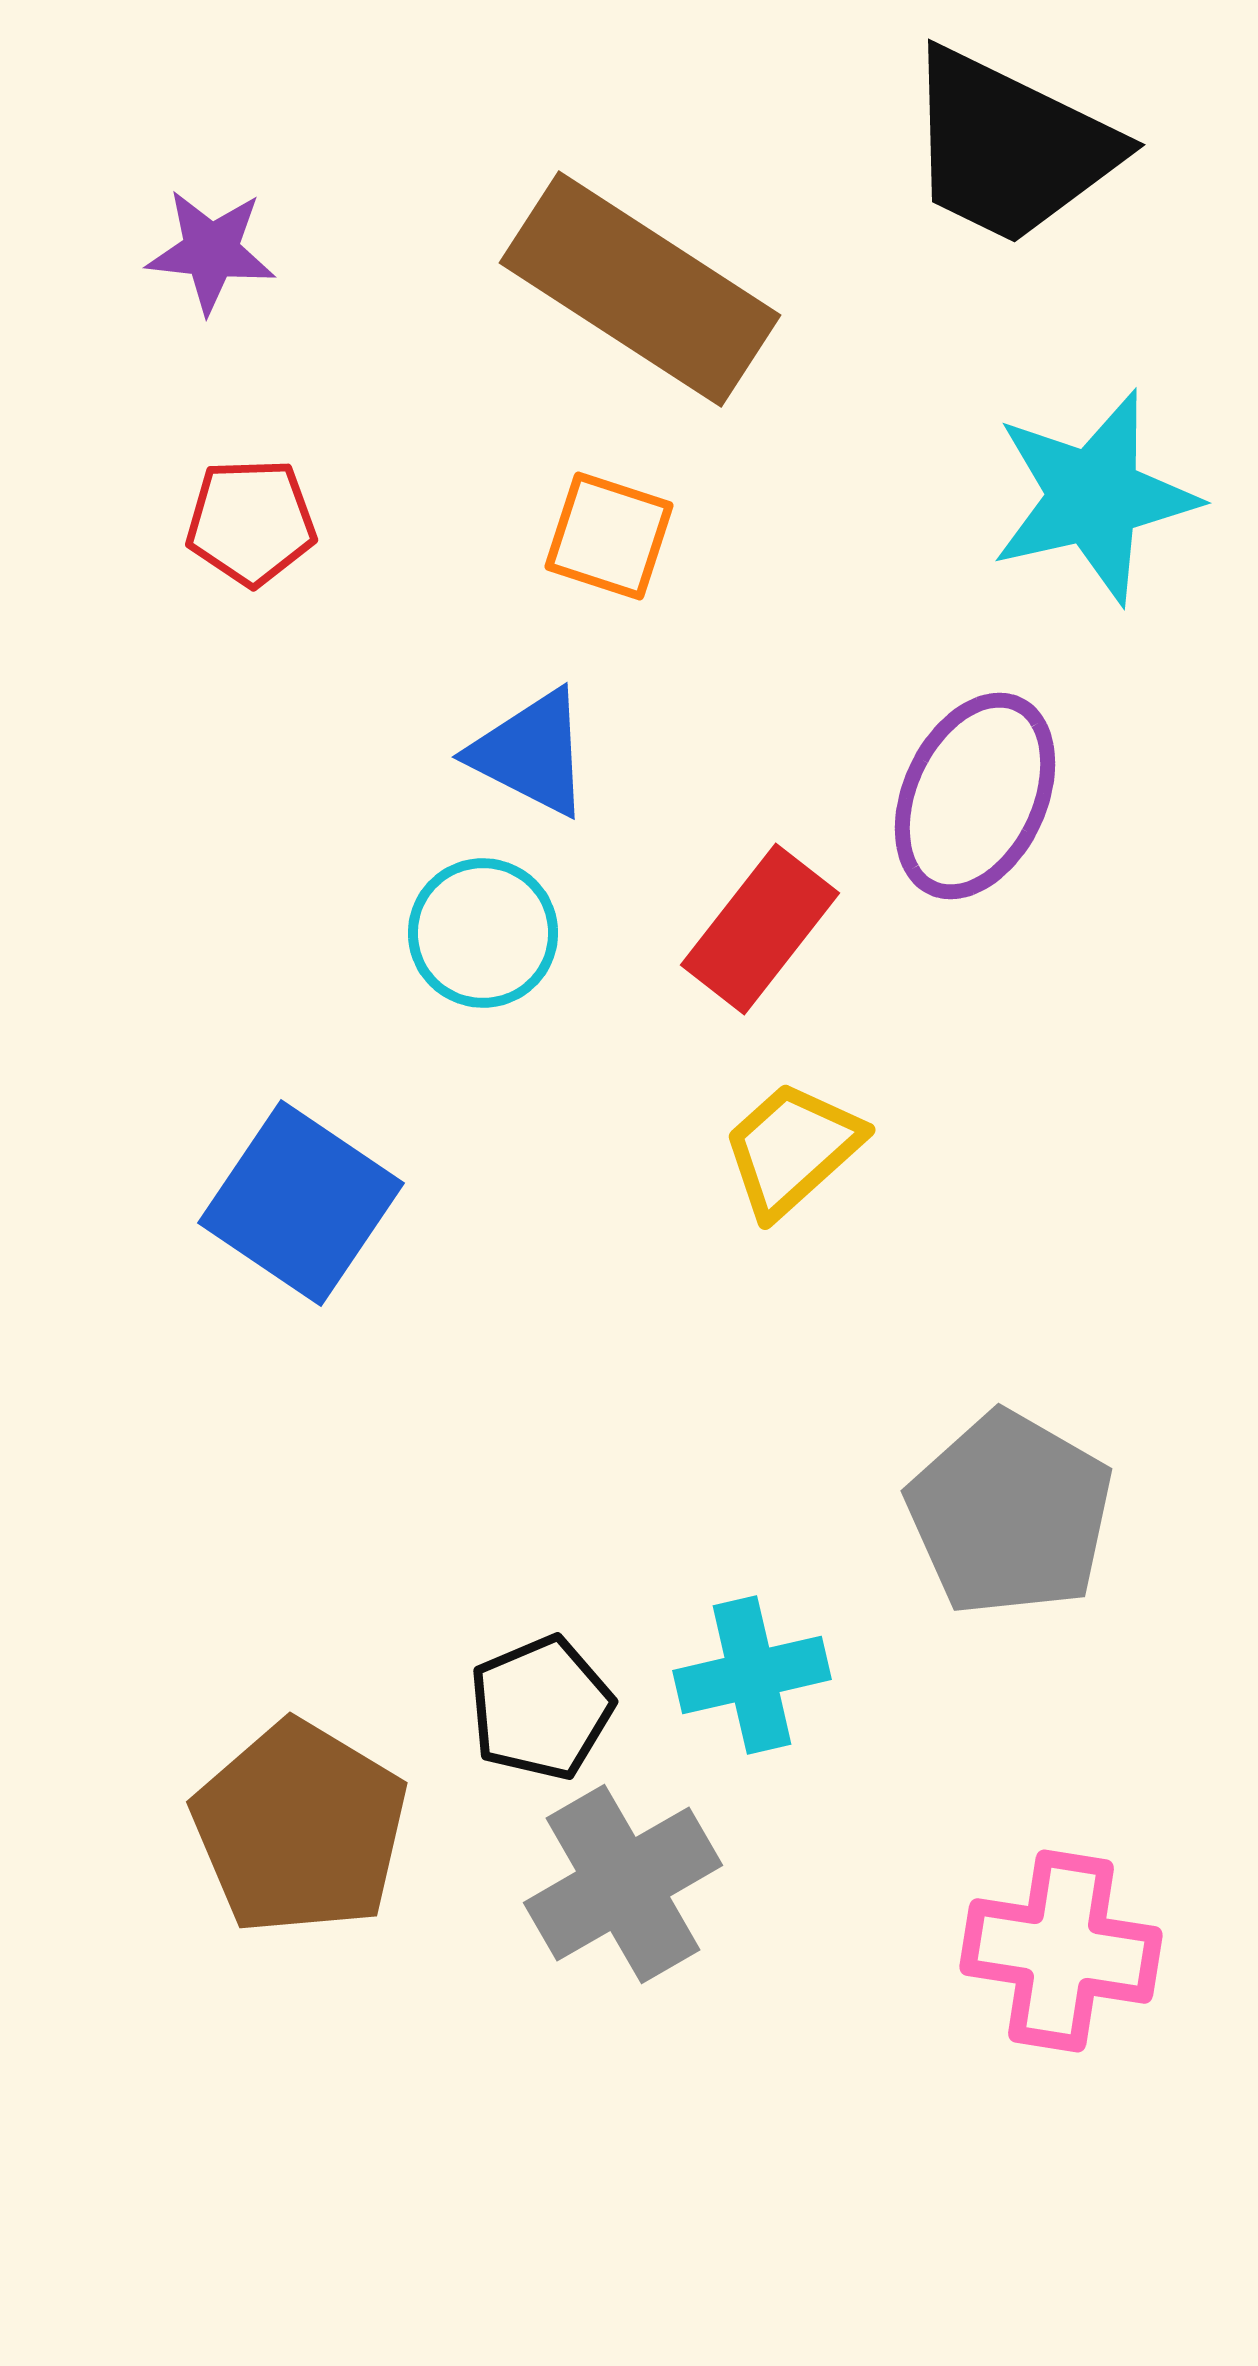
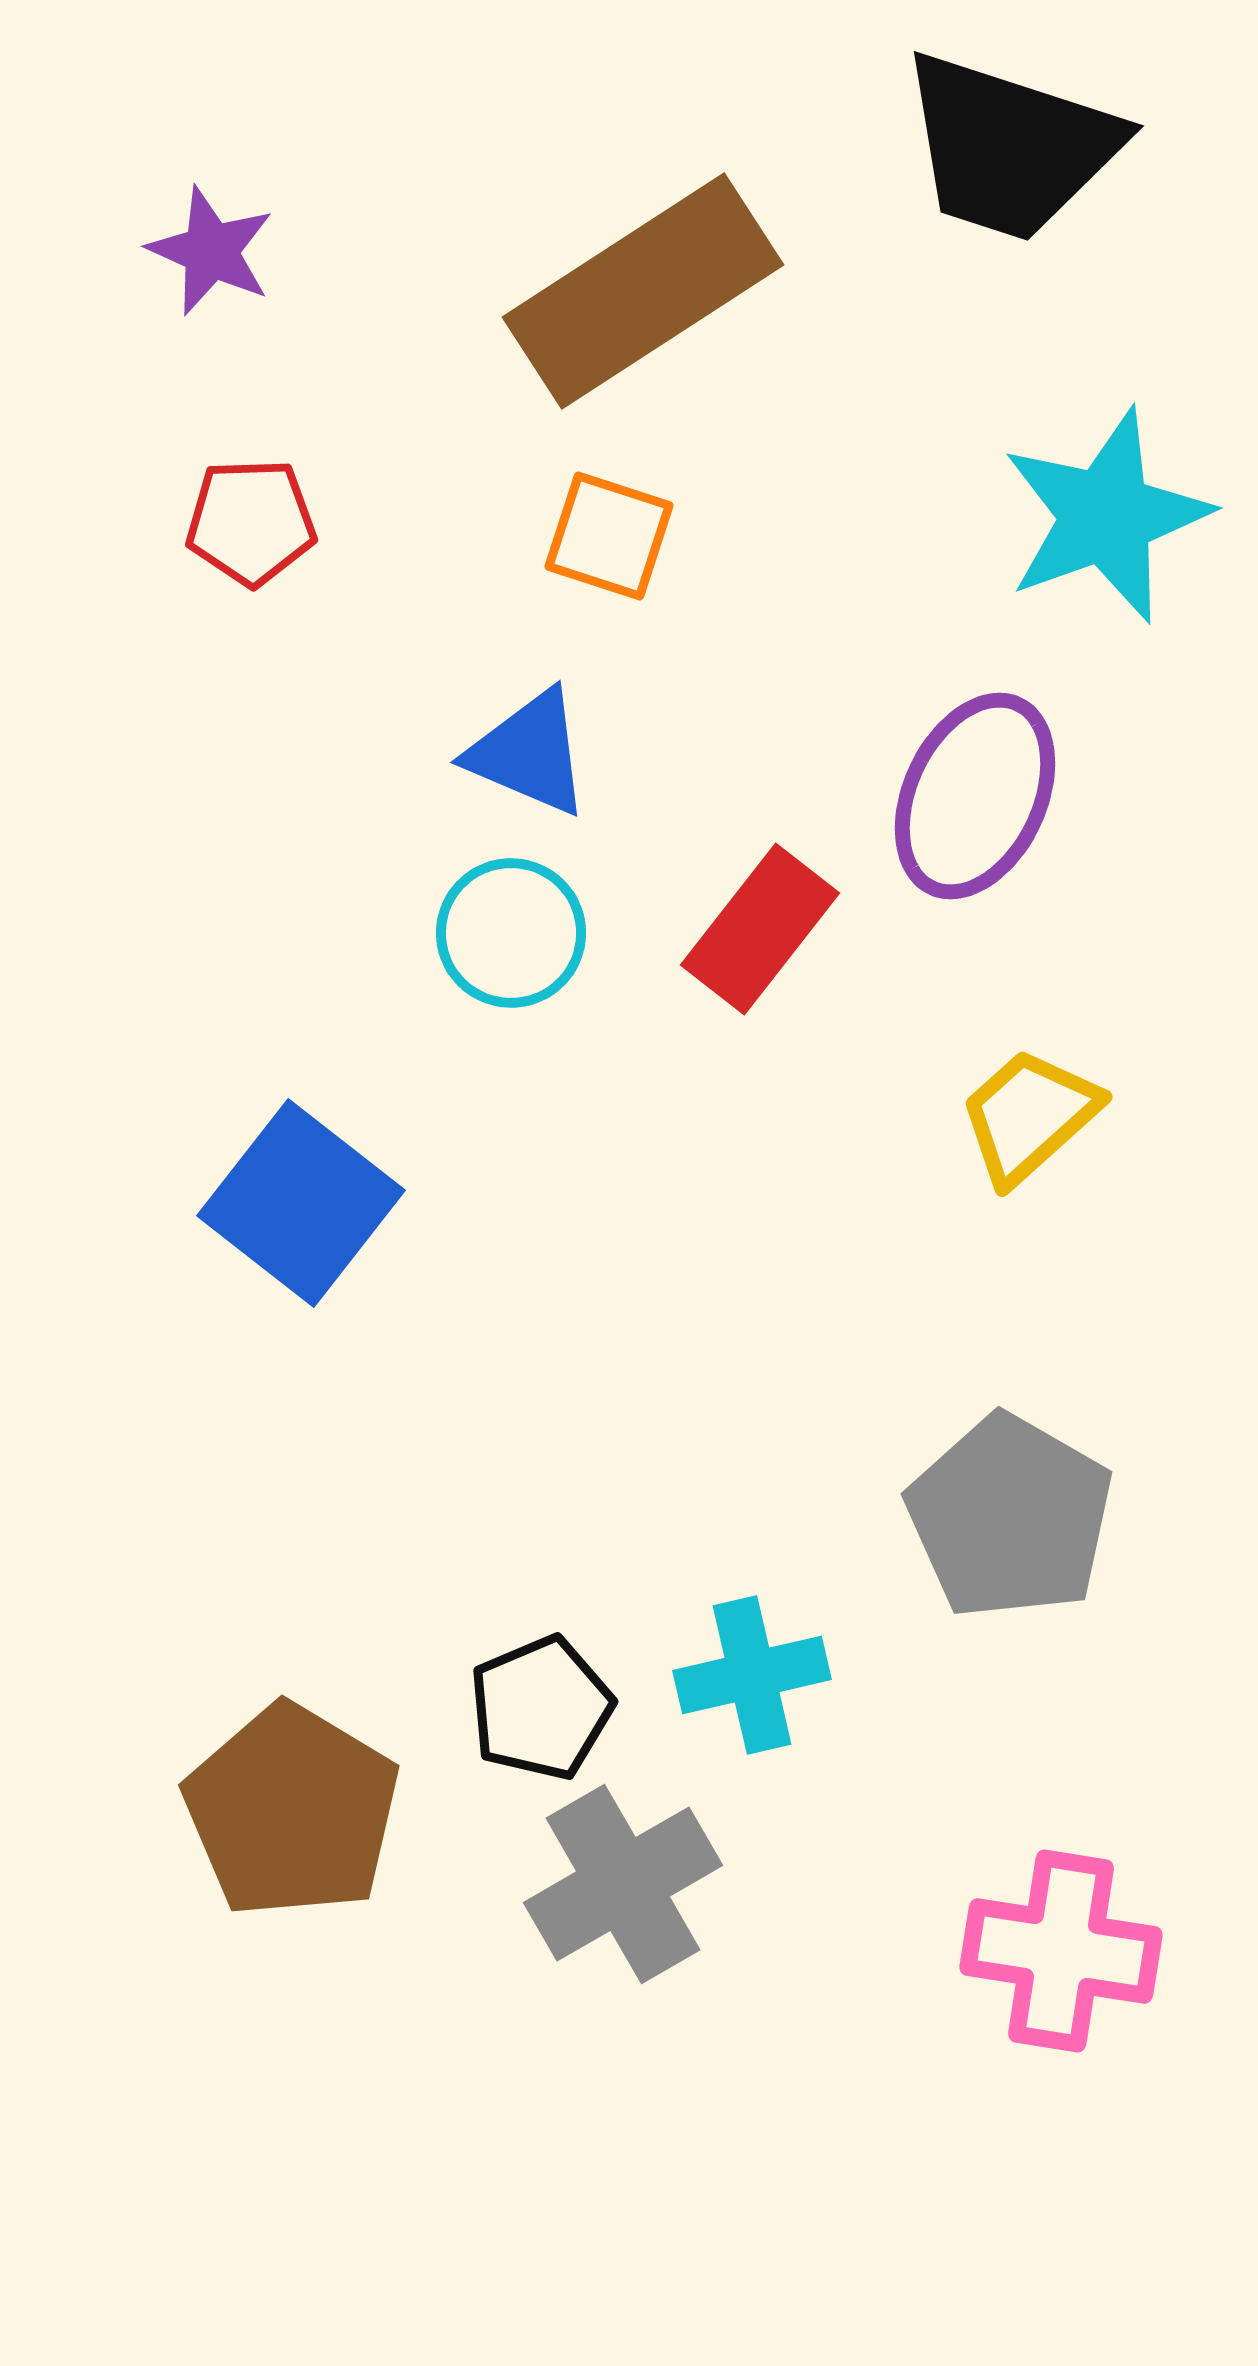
black trapezoid: rotated 8 degrees counterclockwise
purple star: rotated 18 degrees clockwise
brown rectangle: moved 3 px right, 2 px down; rotated 66 degrees counterclockwise
cyan star: moved 12 px right, 19 px down; rotated 7 degrees counterclockwise
blue triangle: moved 2 px left; rotated 4 degrees counterclockwise
cyan circle: moved 28 px right
yellow trapezoid: moved 237 px right, 33 px up
blue square: rotated 4 degrees clockwise
gray pentagon: moved 3 px down
brown pentagon: moved 8 px left, 17 px up
